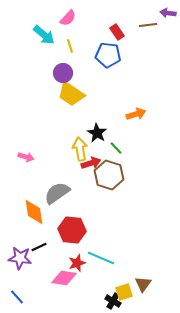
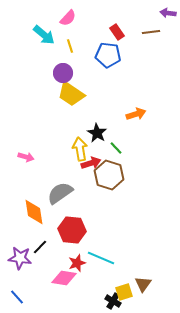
brown line: moved 3 px right, 7 px down
gray semicircle: moved 3 px right
black line: moved 1 px right; rotated 21 degrees counterclockwise
